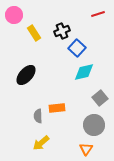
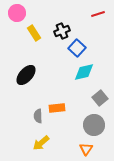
pink circle: moved 3 px right, 2 px up
